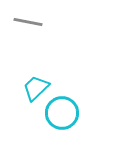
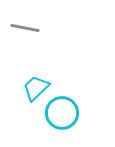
gray line: moved 3 px left, 6 px down
